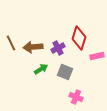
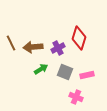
pink rectangle: moved 10 px left, 19 px down
